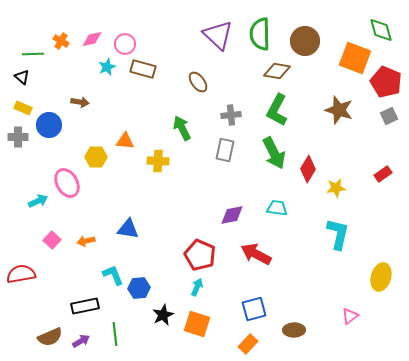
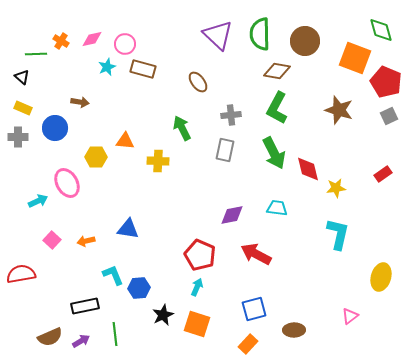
green line at (33, 54): moved 3 px right
green L-shape at (277, 110): moved 2 px up
blue circle at (49, 125): moved 6 px right, 3 px down
red diamond at (308, 169): rotated 44 degrees counterclockwise
